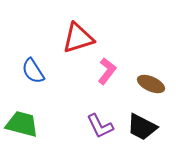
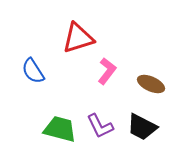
green trapezoid: moved 38 px right, 5 px down
